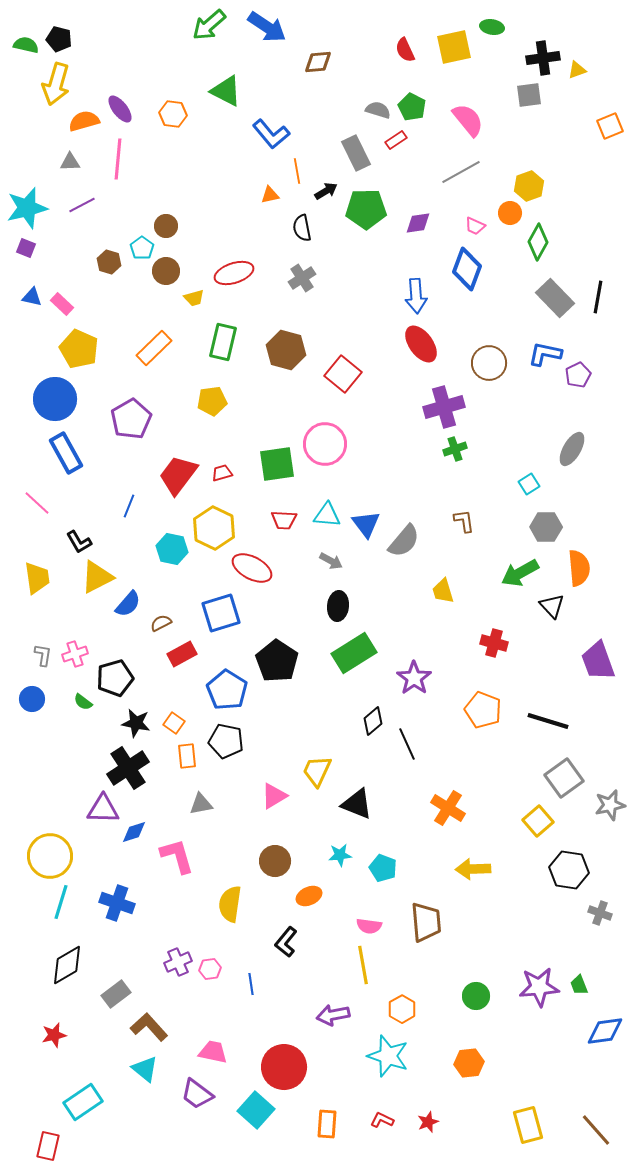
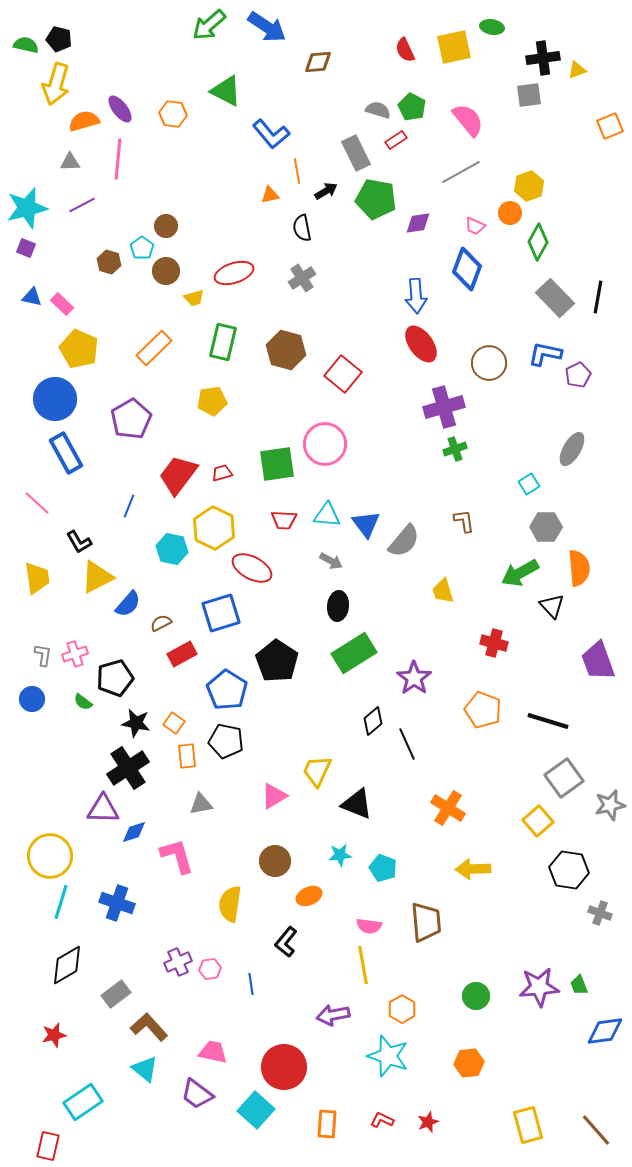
green pentagon at (366, 209): moved 10 px right, 10 px up; rotated 12 degrees clockwise
